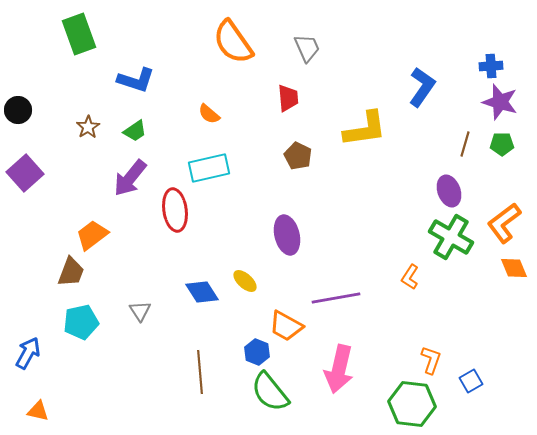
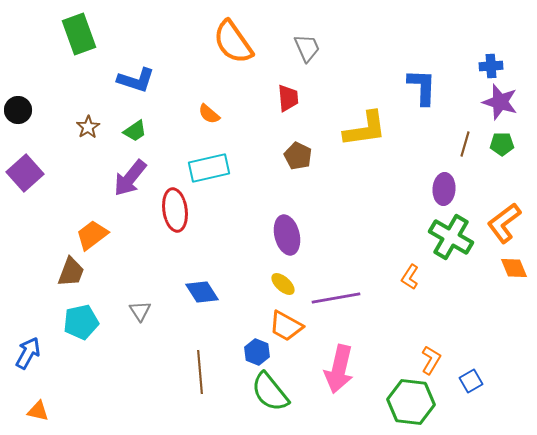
blue L-shape at (422, 87): rotated 33 degrees counterclockwise
purple ellipse at (449, 191): moved 5 px left, 2 px up; rotated 24 degrees clockwise
yellow ellipse at (245, 281): moved 38 px right, 3 px down
orange L-shape at (431, 360): rotated 12 degrees clockwise
green hexagon at (412, 404): moved 1 px left, 2 px up
